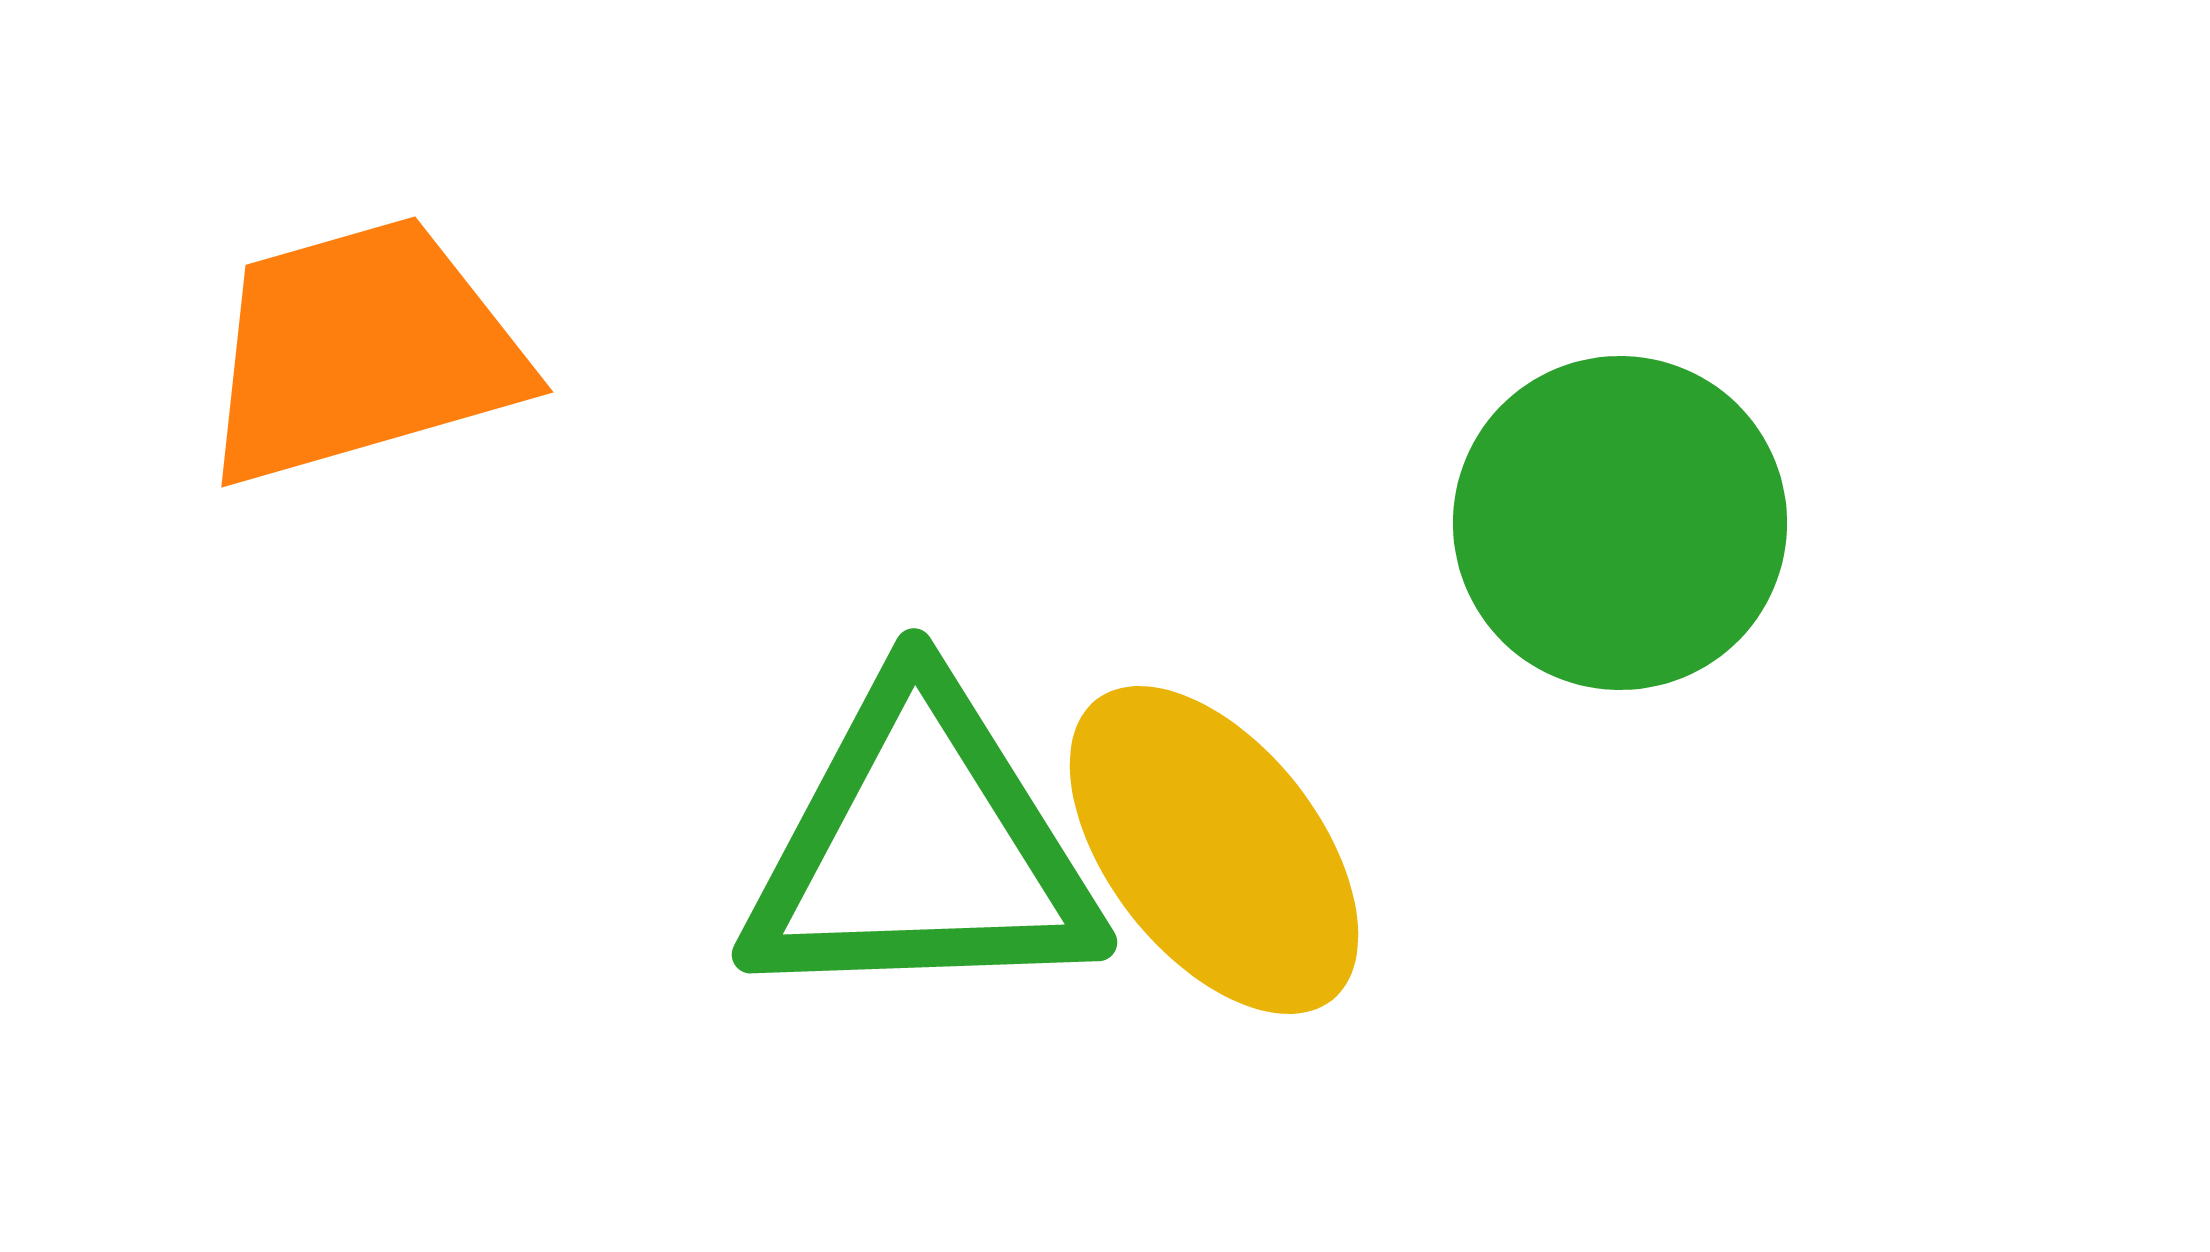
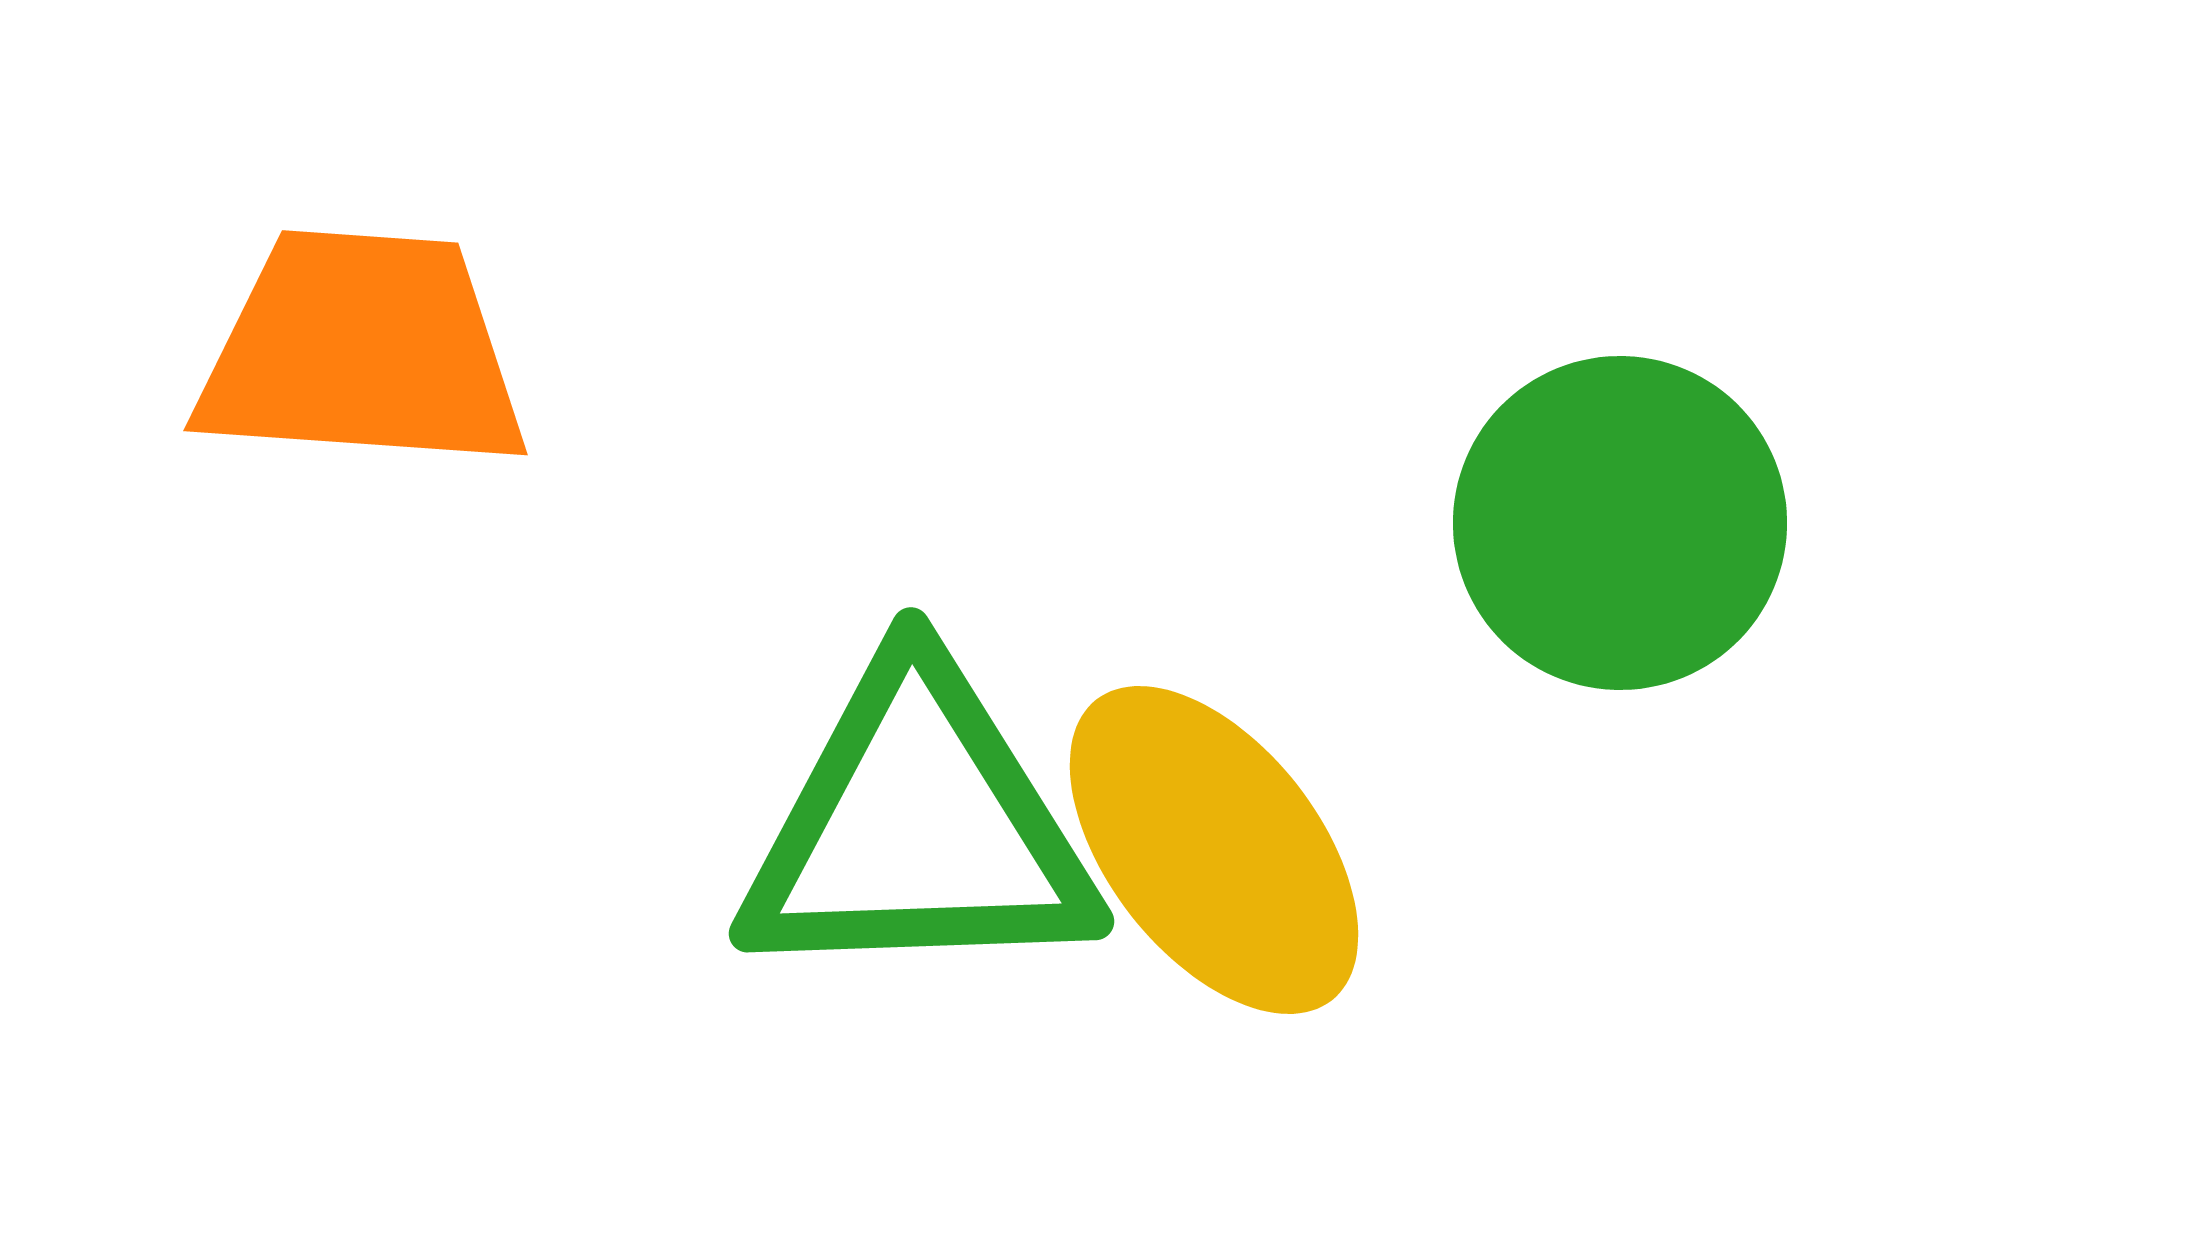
orange trapezoid: rotated 20 degrees clockwise
green triangle: moved 3 px left, 21 px up
